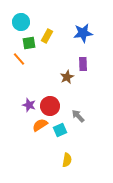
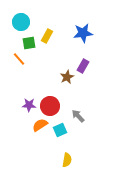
purple rectangle: moved 2 px down; rotated 32 degrees clockwise
purple star: rotated 16 degrees counterclockwise
